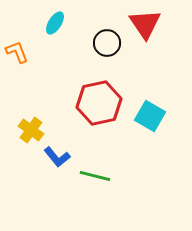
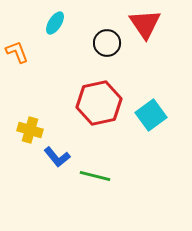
cyan square: moved 1 px right, 1 px up; rotated 24 degrees clockwise
yellow cross: moved 1 px left; rotated 20 degrees counterclockwise
